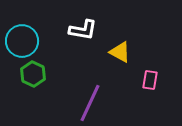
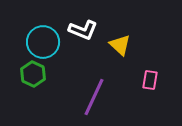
white L-shape: rotated 12 degrees clockwise
cyan circle: moved 21 px right, 1 px down
yellow triangle: moved 7 px up; rotated 15 degrees clockwise
purple line: moved 4 px right, 6 px up
